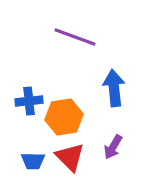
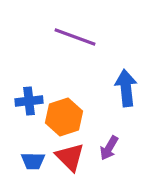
blue arrow: moved 12 px right
orange hexagon: rotated 9 degrees counterclockwise
purple arrow: moved 4 px left, 1 px down
